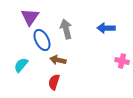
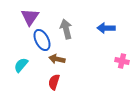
brown arrow: moved 1 px left, 1 px up
